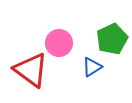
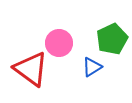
red triangle: moved 1 px up
